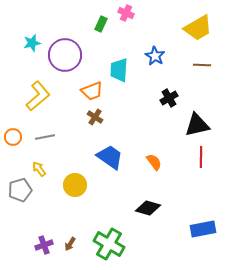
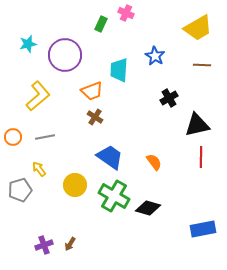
cyan star: moved 4 px left, 1 px down
green cross: moved 5 px right, 48 px up
